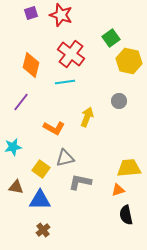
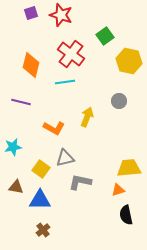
green square: moved 6 px left, 2 px up
purple line: rotated 66 degrees clockwise
